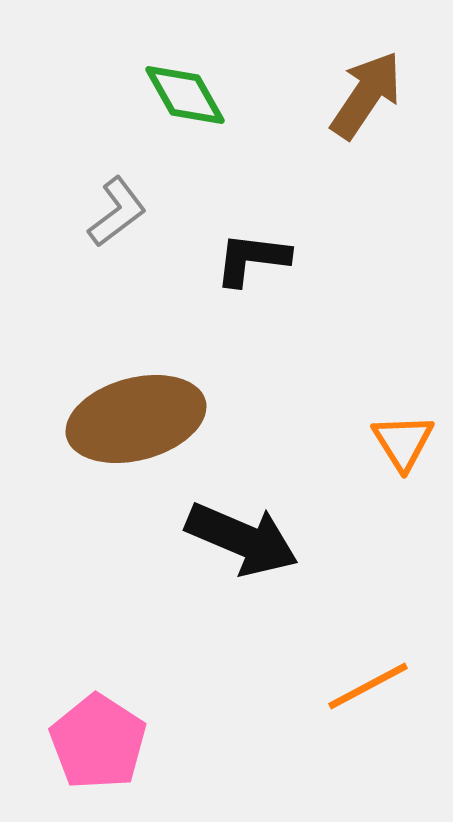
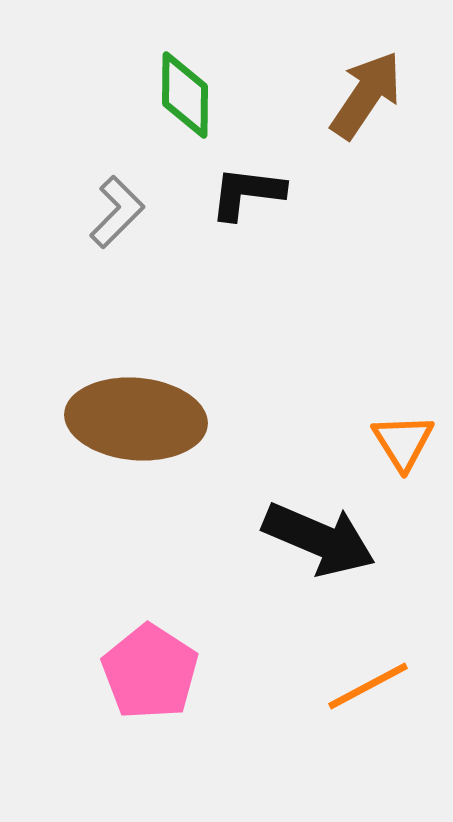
green diamond: rotated 30 degrees clockwise
gray L-shape: rotated 8 degrees counterclockwise
black L-shape: moved 5 px left, 66 px up
brown ellipse: rotated 20 degrees clockwise
black arrow: moved 77 px right
pink pentagon: moved 52 px right, 70 px up
